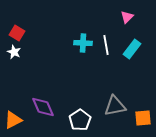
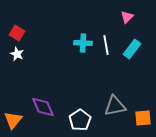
white star: moved 3 px right, 2 px down
orange triangle: rotated 24 degrees counterclockwise
